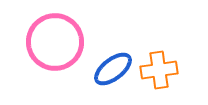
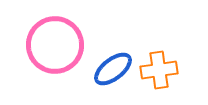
pink circle: moved 3 px down
